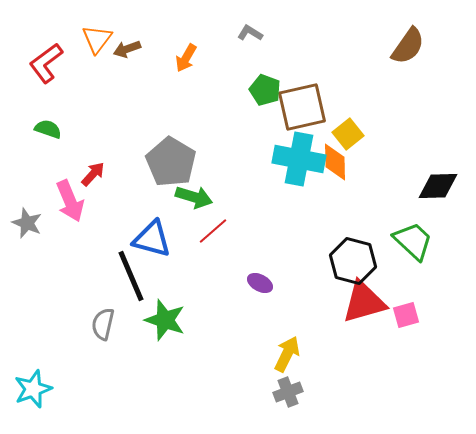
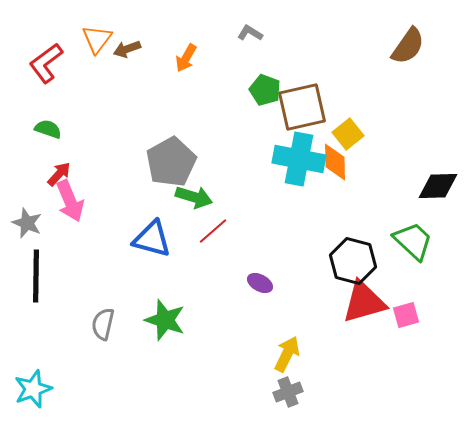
gray pentagon: rotated 12 degrees clockwise
red arrow: moved 34 px left
black line: moved 95 px left; rotated 24 degrees clockwise
